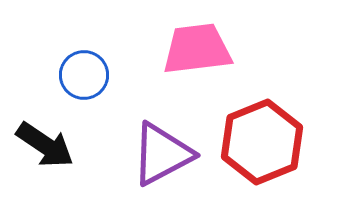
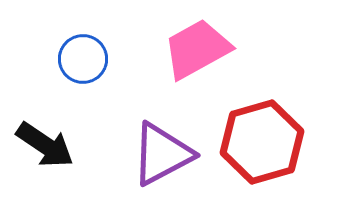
pink trapezoid: rotated 22 degrees counterclockwise
blue circle: moved 1 px left, 16 px up
red hexagon: rotated 6 degrees clockwise
